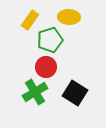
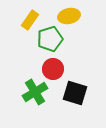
yellow ellipse: moved 1 px up; rotated 15 degrees counterclockwise
green pentagon: moved 1 px up
red circle: moved 7 px right, 2 px down
black square: rotated 15 degrees counterclockwise
